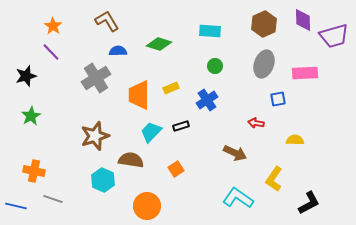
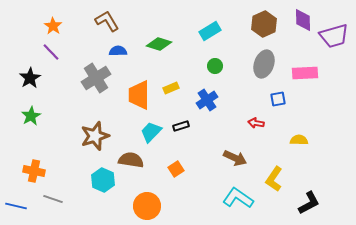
cyan rectangle: rotated 35 degrees counterclockwise
black star: moved 4 px right, 2 px down; rotated 15 degrees counterclockwise
yellow semicircle: moved 4 px right
brown arrow: moved 5 px down
